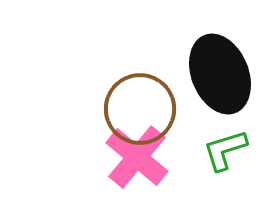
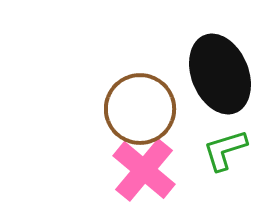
pink cross: moved 7 px right, 13 px down
